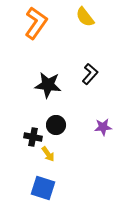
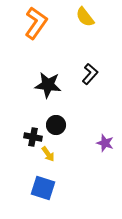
purple star: moved 2 px right, 16 px down; rotated 24 degrees clockwise
